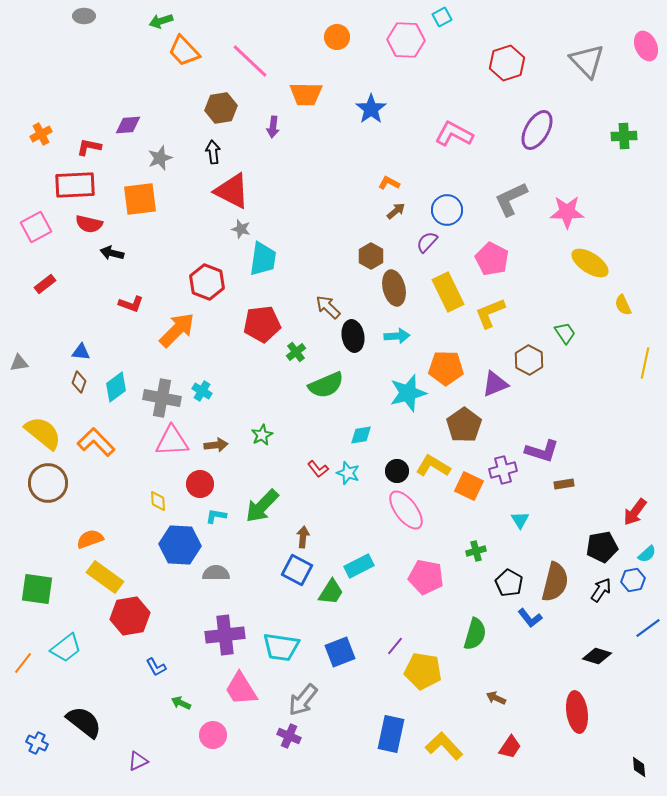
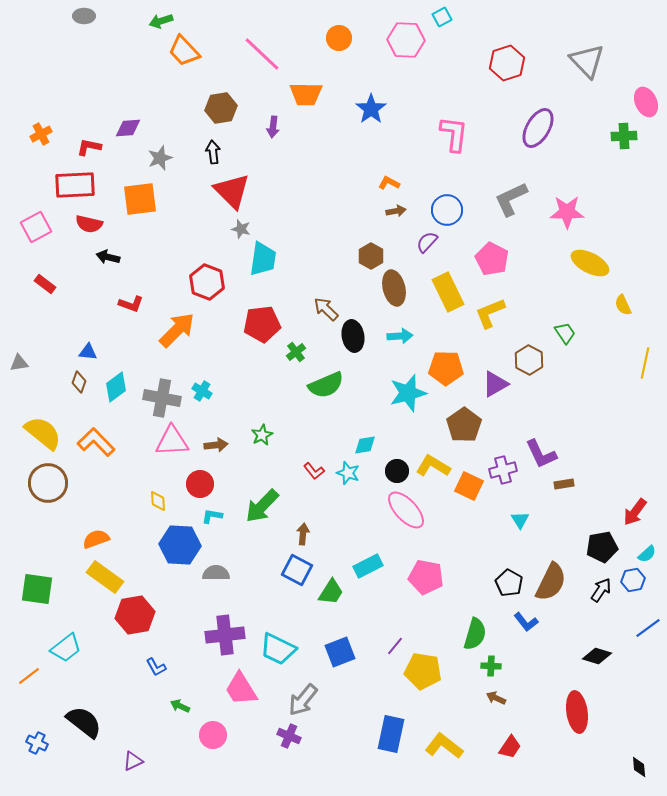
orange circle at (337, 37): moved 2 px right, 1 px down
pink ellipse at (646, 46): moved 56 px down
pink line at (250, 61): moved 12 px right, 7 px up
purple diamond at (128, 125): moved 3 px down
purple ellipse at (537, 130): moved 1 px right, 2 px up
pink L-shape at (454, 134): rotated 69 degrees clockwise
red triangle at (232, 191): rotated 18 degrees clockwise
brown arrow at (396, 211): rotated 30 degrees clockwise
black arrow at (112, 253): moved 4 px left, 4 px down
yellow ellipse at (590, 263): rotated 6 degrees counterclockwise
red rectangle at (45, 284): rotated 75 degrees clockwise
brown arrow at (328, 307): moved 2 px left, 2 px down
cyan arrow at (397, 336): moved 3 px right
blue triangle at (81, 352): moved 7 px right
purple triangle at (495, 384): rotated 8 degrees counterclockwise
cyan diamond at (361, 435): moved 4 px right, 10 px down
purple L-shape at (542, 451): moved 1 px left, 3 px down; rotated 48 degrees clockwise
red L-shape at (318, 469): moved 4 px left, 2 px down
pink ellipse at (406, 510): rotated 6 degrees counterclockwise
cyan L-shape at (216, 516): moved 4 px left
brown arrow at (303, 537): moved 3 px up
orange semicircle at (90, 539): moved 6 px right
green cross at (476, 551): moved 15 px right, 115 px down; rotated 18 degrees clockwise
cyan rectangle at (359, 566): moved 9 px right
brown semicircle at (555, 582): moved 4 px left; rotated 12 degrees clockwise
red hexagon at (130, 616): moved 5 px right, 1 px up
blue L-shape at (530, 618): moved 4 px left, 4 px down
cyan trapezoid at (281, 647): moved 3 px left, 2 px down; rotated 18 degrees clockwise
orange line at (23, 663): moved 6 px right, 13 px down; rotated 15 degrees clockwise
green arrow at (181, 703): moved 1 px left, 3 px down
yellow L-shape at (444, 746): rotated 9 degrees counterclockwise
purple triangle at (138, 761): moved 5 px left
